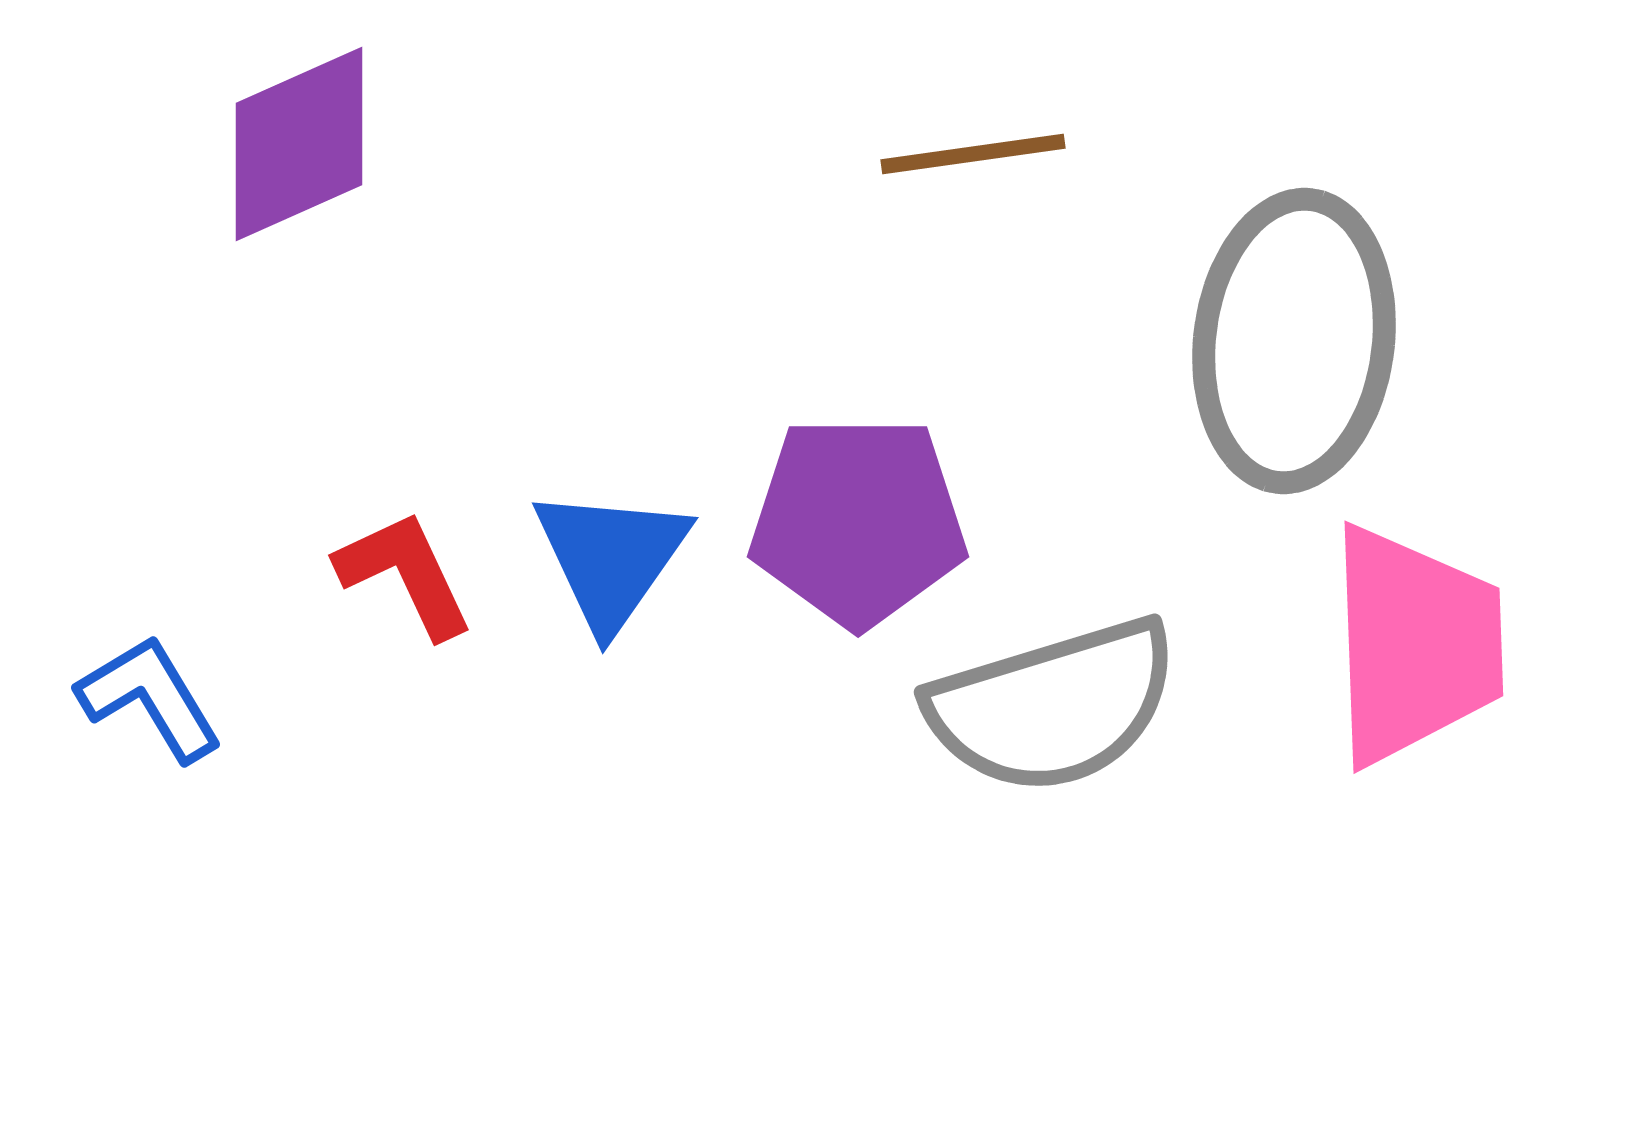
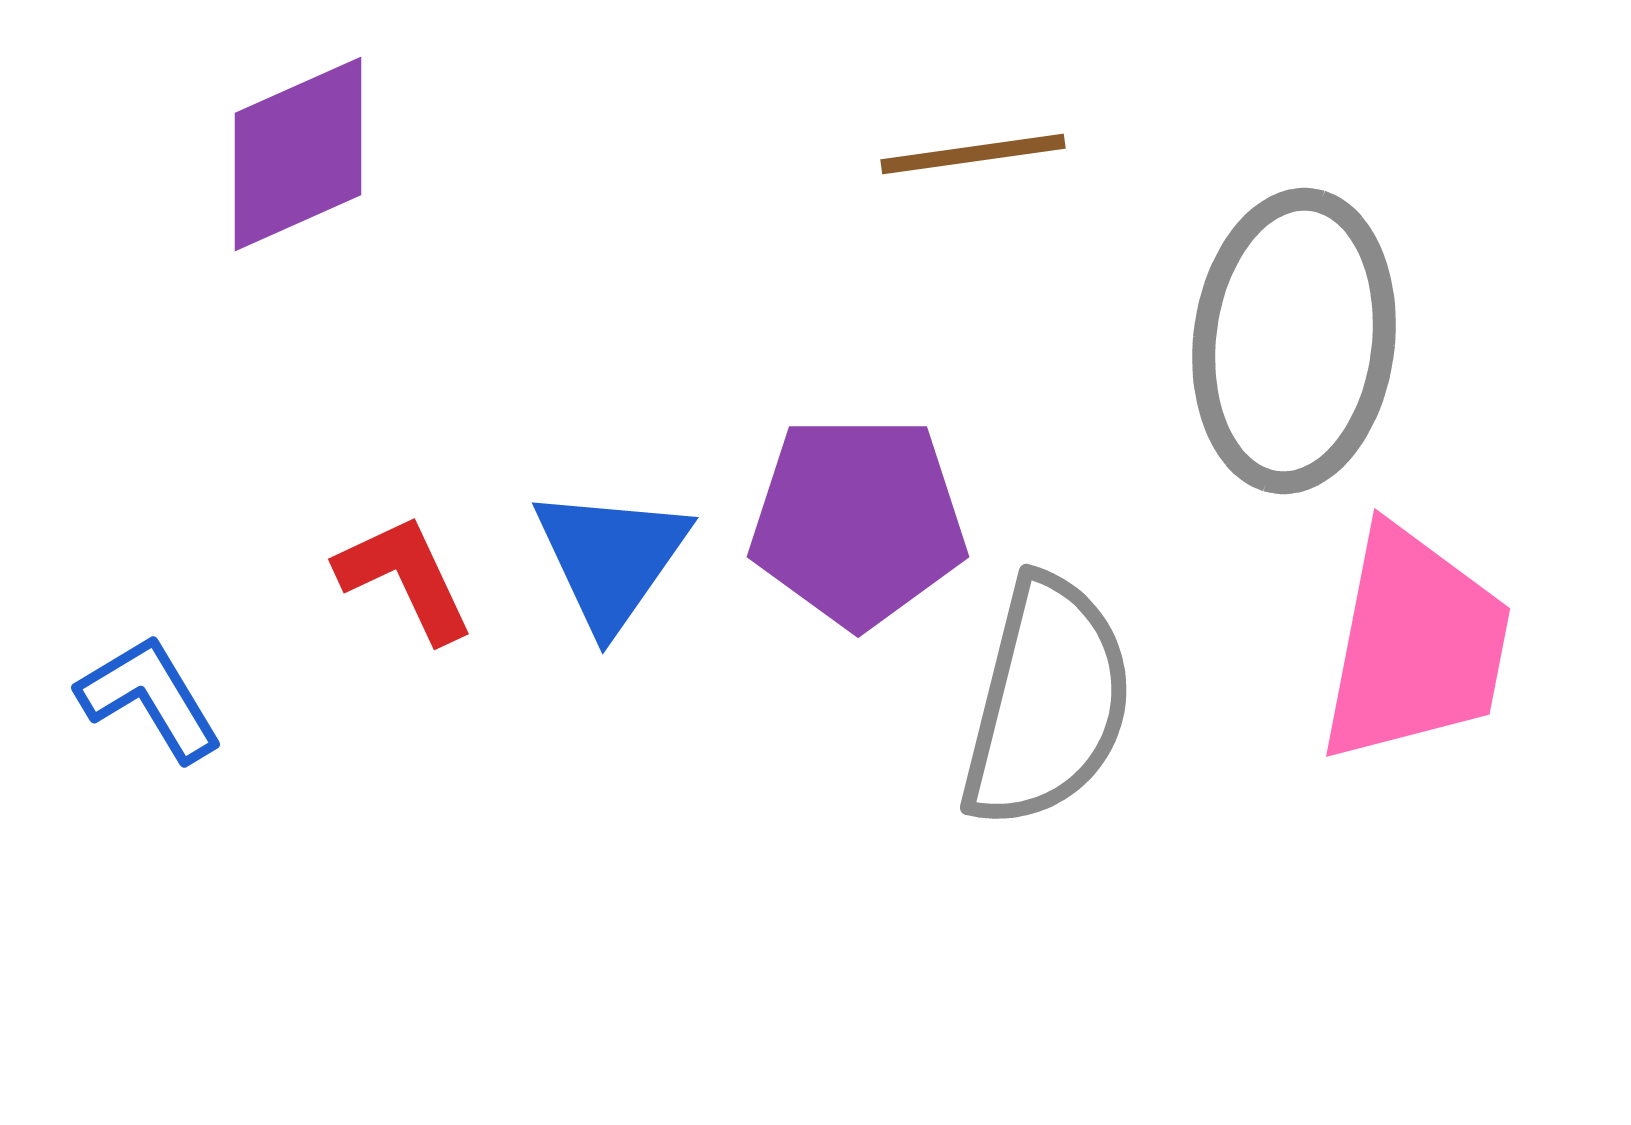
purple diamond: moved 1 px left, 10 px down
red L-shape: moved 4 px down
pink trapezoid: rotated 13 degrees clockwise
gray semicircle: moved 6 px left, 4 px up; rotated 59 degrees counterclockwise
